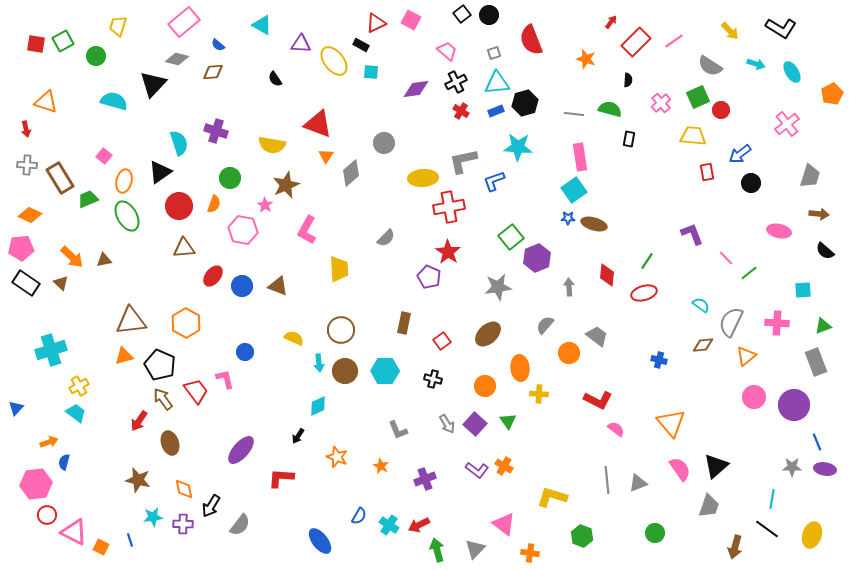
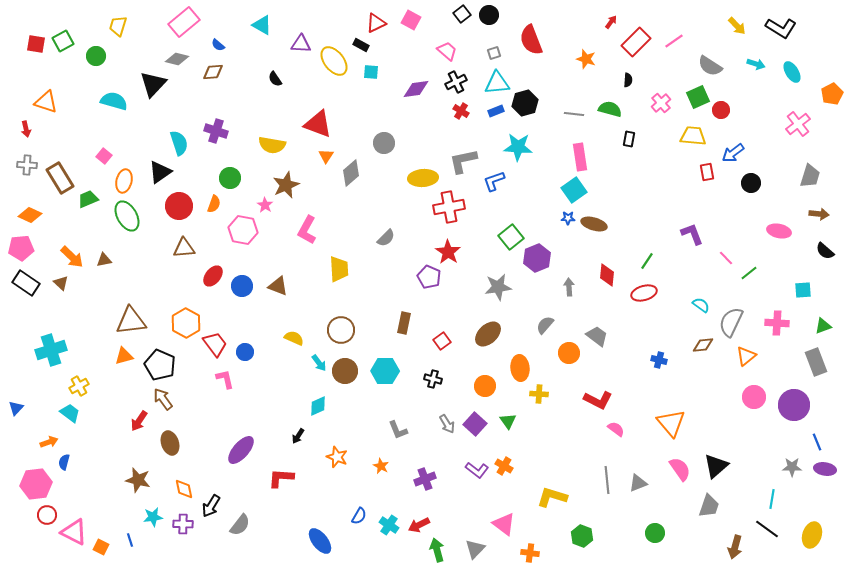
yellow arrow at (730, 31): moved 7 px right, 5 px up
pink cross at (787, 124): moved 11 px right
blue arrow at (740, 154): moved 7 px left, 1 px up
cyan arrow at (319, 363): rotated 30 degrees counterclockwise
red trapezoid at (196, 391): moved 19 px right, 47 px up
cyan trapezoid at (76, 413): moved 6 px left
